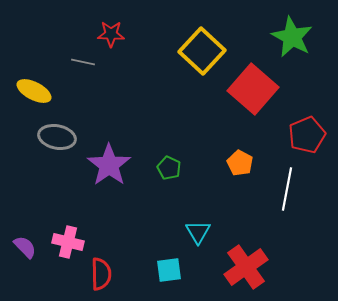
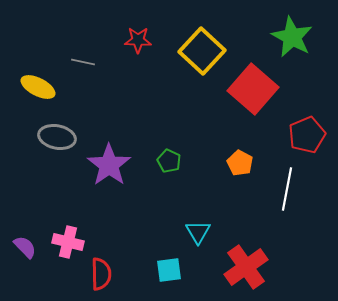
red star: moved 27 px right, 6 px down
yellow ellipse: moved 4 px right, 4 px up
green pentagon: moved 7 px up
